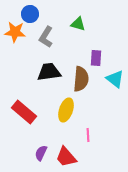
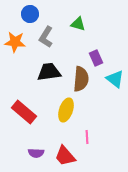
orange star: moved 10 px down
purple rectangle: rotated 28 degrees counterclockwise
pink line: moved 1 px left, 2 px down
purple semicircle: moved 5 px left; rotated 112 degrees counterclockwise
red trapezoid: moved 1 px left, 1 px up
